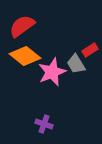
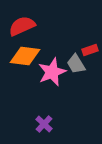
red semicircle: rotated 12 degrees clockwise
red rectangle: rotated 14 degrees clockwise
orange diamond: rotated 32 degrees counterclockwise
purple cross: rotated 24 degrees clockwise
